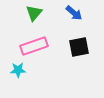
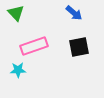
green triangle: moved 18 px left; rotated 24 degrees counterclockwise
